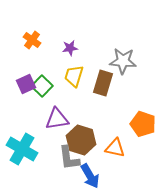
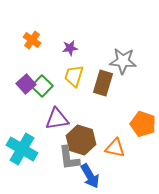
purple square: rotated 18 degrees counterclockwise
